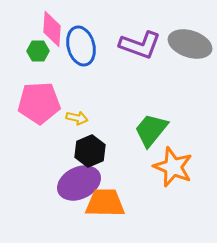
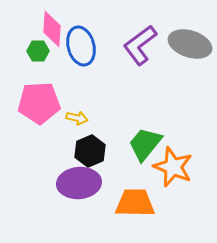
purple L-shape: rotated 123 degrees clockwise
green trapezoid: moved 6 px left, 14 px down
purple ellipse: rotated 21 degrees clockwise
orange trapezoid: moved 30 px right
